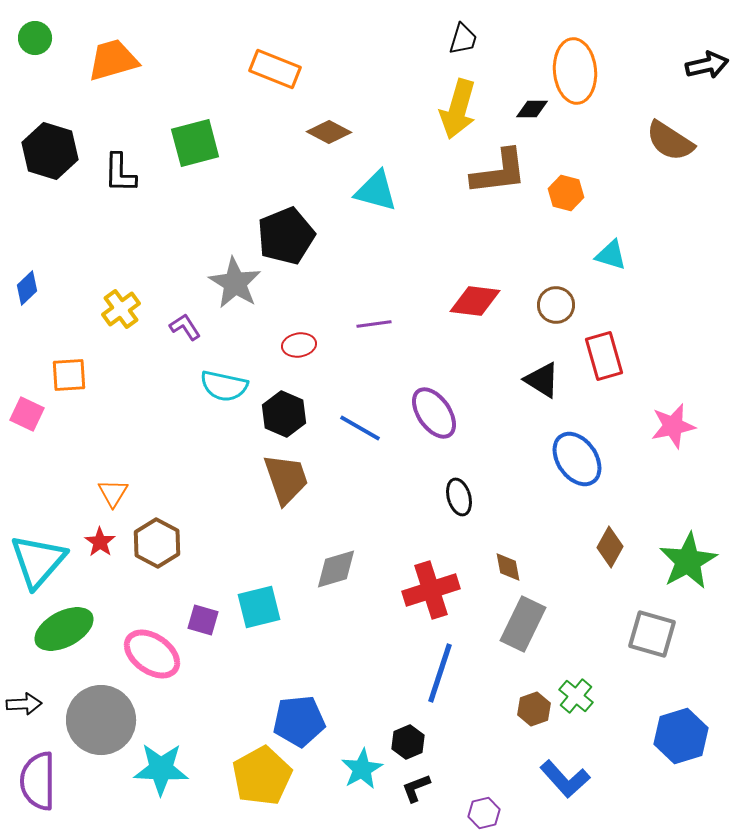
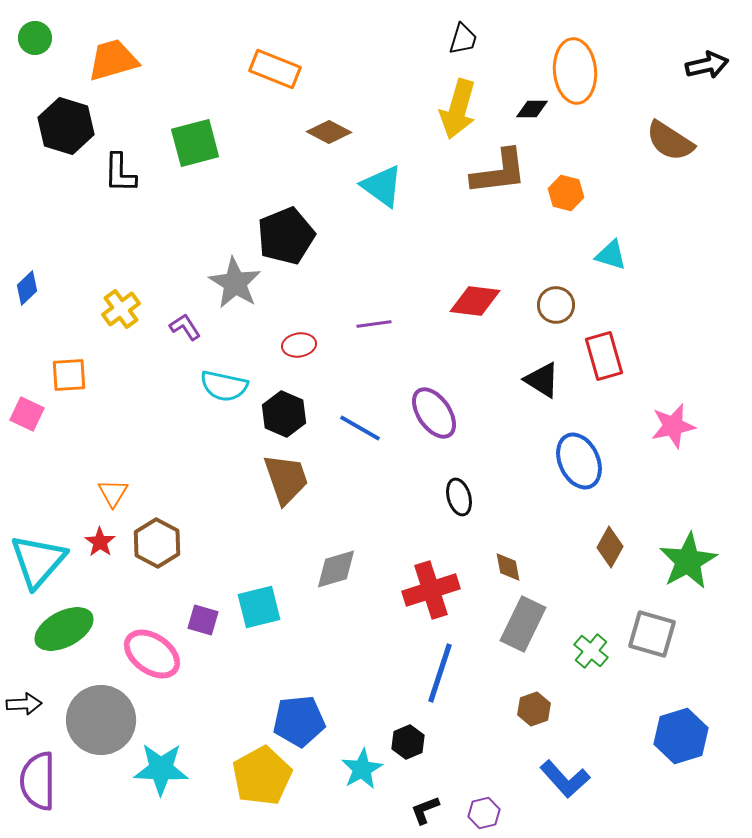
black hexagon at (50, 151): moved 16 px right, 25 px up
cyan triangle at (376, 191): moved 6 px right, 5 px up; rotated 21 degrees clockwise
blue ellipse at (577, 459): moved 2 px right, 2 px down; rotated 10 degrees clockwise
green cross at (576, 696): moved 15 px right, 45 px up
black L-shape at (416, 788): moved 9 px right, 22 px down
